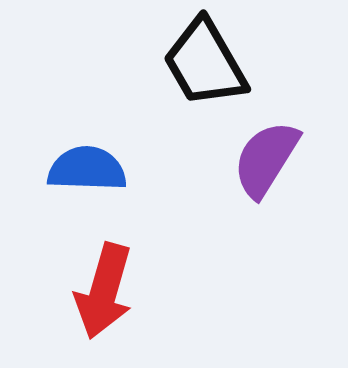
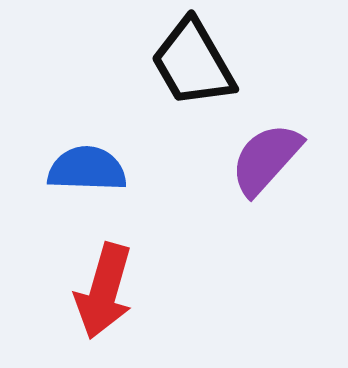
black trapezoid: moved 12 px left
purple semicircle: rotated 10 degrees clockwise
